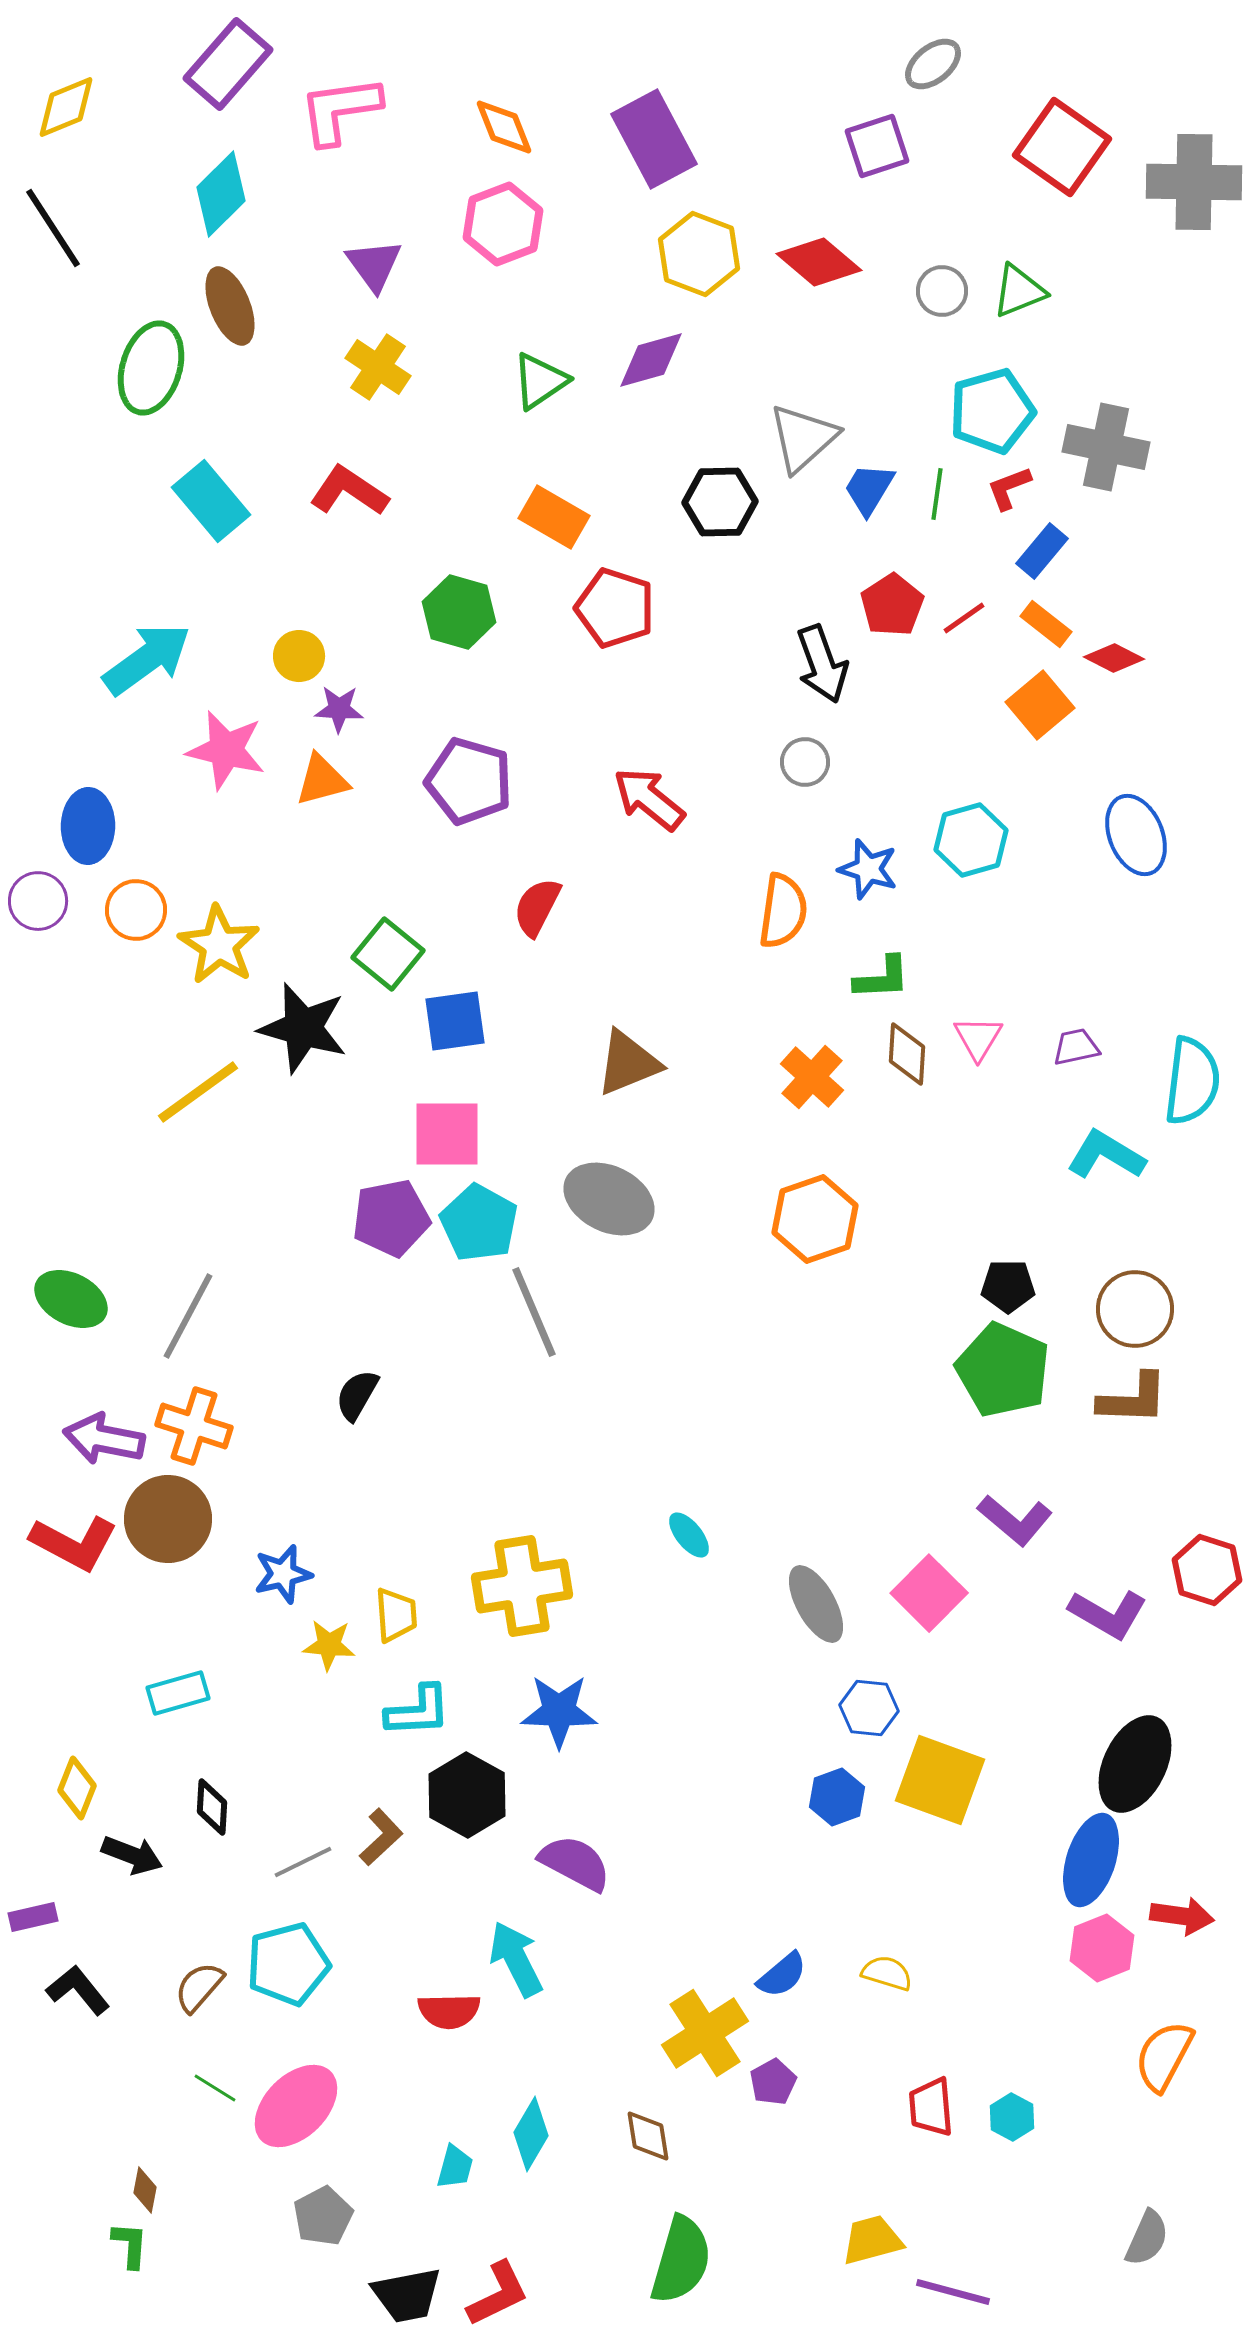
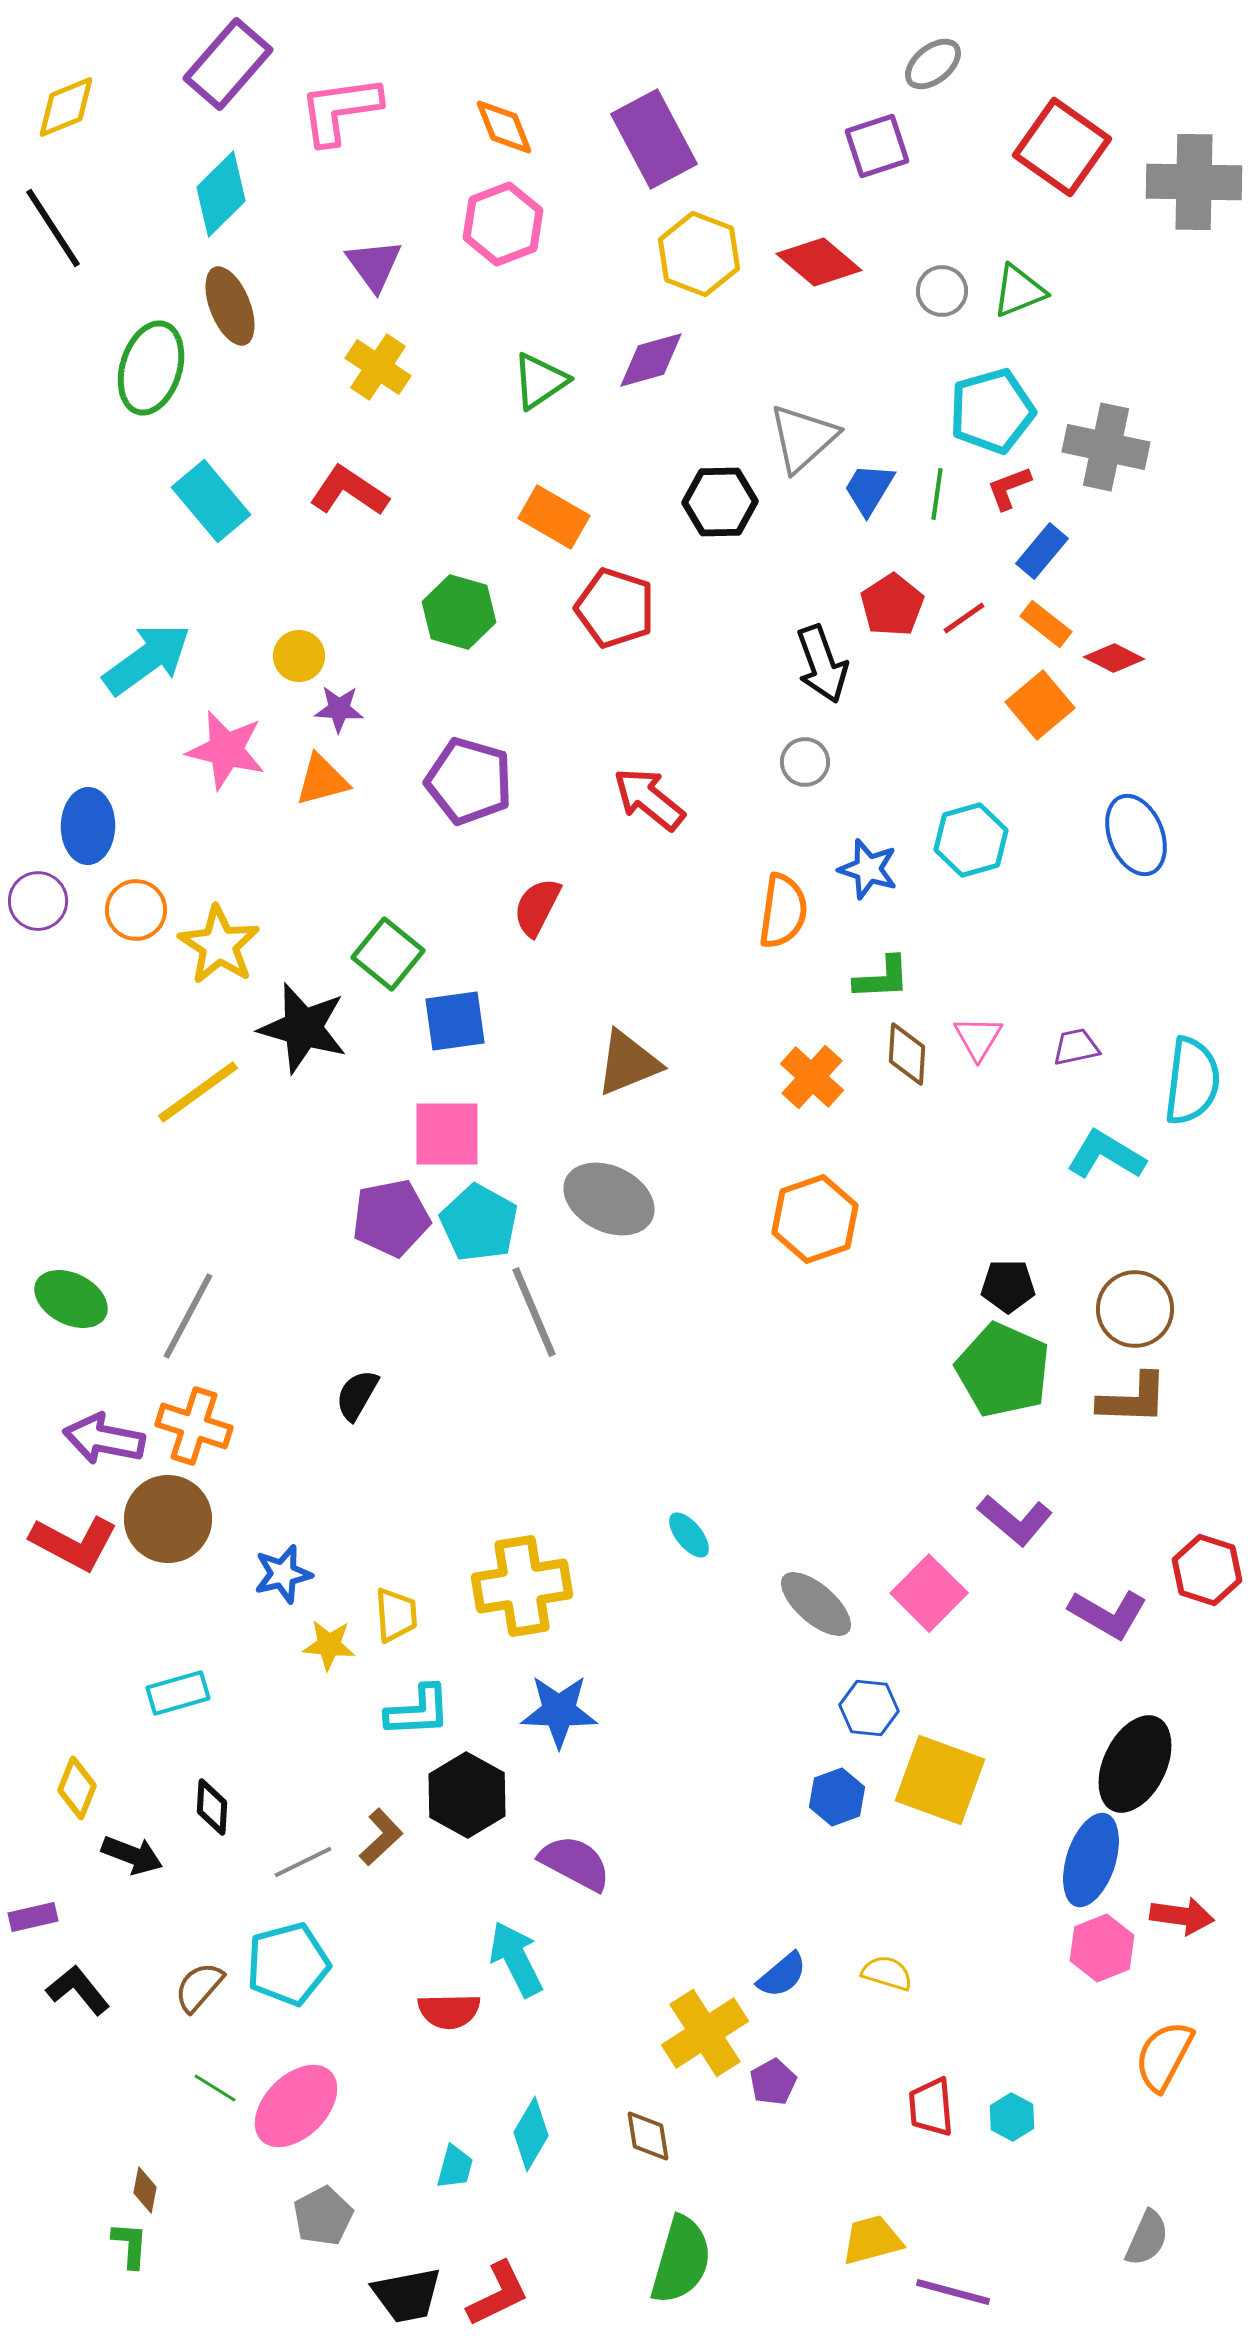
gray ellipse at (816, 1604): rotated 20 degrees counterclockwise
